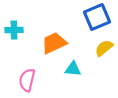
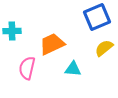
cyan cross: moved 2 px left, 1 px down
orange trapezoid: moved 2 px left, 1 px down
pink semicircle: moved 12 px up
